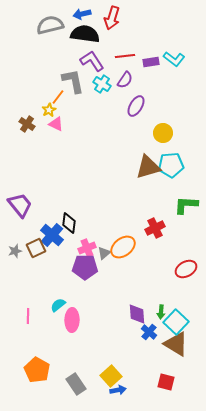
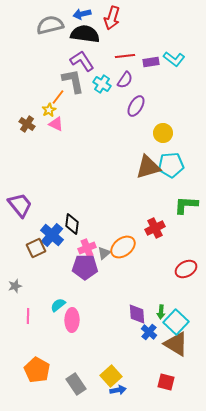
purple L-shape at (92, 61): moved 10 px left
black diamond at (69, 223): moved 3 px right, 1 px down
gray star at (15, 251): moved 35 px down
